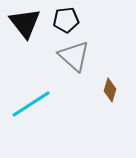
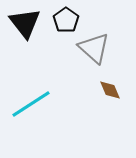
black pentagon: rotated 30 degrees counterclockwise
gray triangle: moved 20 px right, 8 px up
brown diamond: rotated 40 degrees counterclockwise
